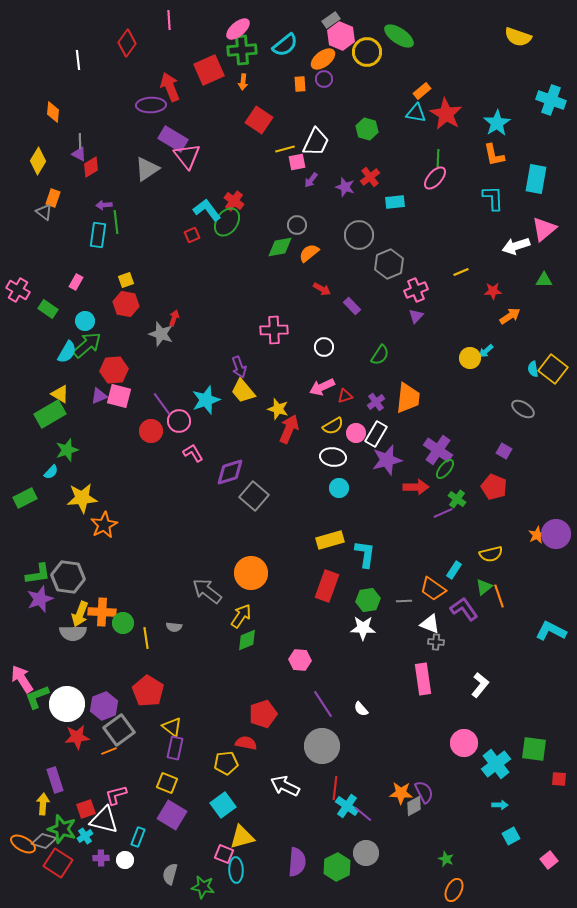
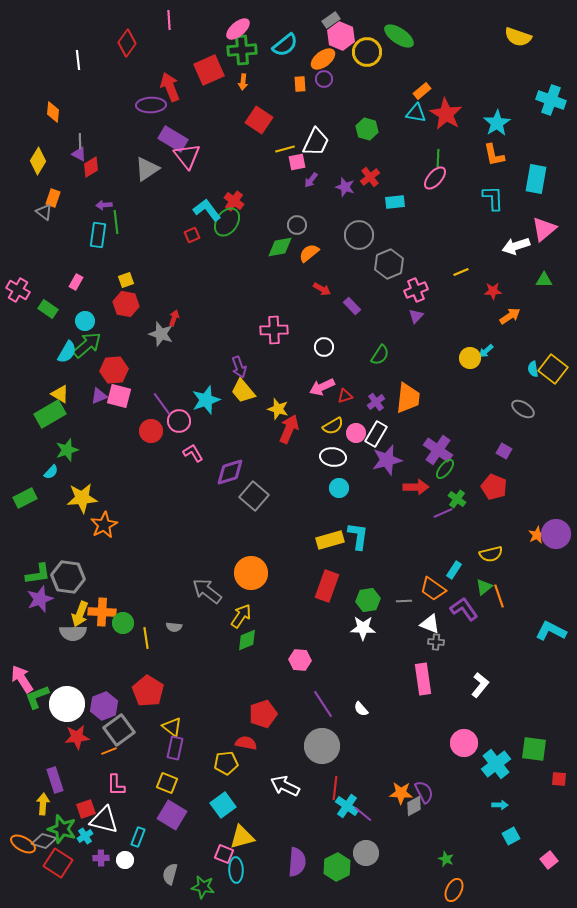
cyan L-shape at (365, 554): moved 7 px left, 18 px up
pink L-shape at (116, 795): moved 10 px up; rotated 75 degrees counterclockwise
